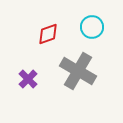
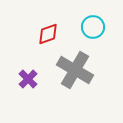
cyan circle: moved 1 px right
gray cross: moved 3 px left, 1 px up
